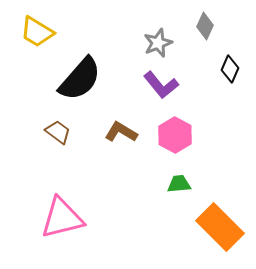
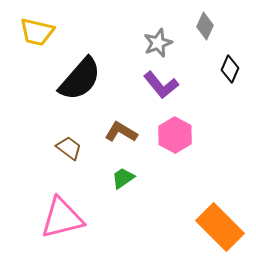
yellow trapezoid: rotated 18 degrees counterclockwise
brown trapezoid: moved 11 px right, 16 px down
green trapezoid: moved 56 px left, 6 px up; rotated 30 degrees counterclockwise
